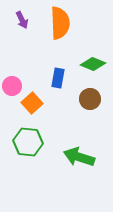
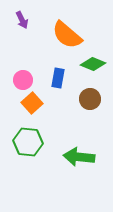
orange semicircle: moved 7 px right, 12 px down; rotated 132 degrees clockwise
pink circle: moved 11 px right, 6 px up
green arrow: rotated 12 degrees counterclockwise
